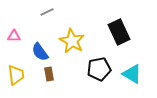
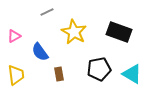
black rectangle: rotated 45 degrees counterclockwise
pink triangle: rotated 32 degrees counterclockwise
yellow star: moved 2 px right, 9 px up
brown rectangle: moved 10 px right
